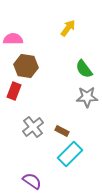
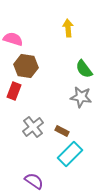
yellow arrow: rotated 42 degrees counterclockwise
pink semicircle: rotated 18 degrees clockwise
gray star: moved 6 px left; rotated 10 degrees clockwise
purple semicircle: moved 2 px right
